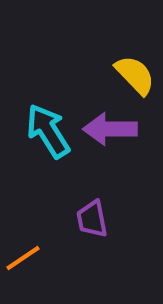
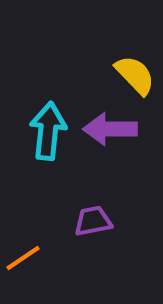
cyan arrow: rotated 38 degrees clockwise
purple trapezoid: moved 1 px right, 2 px down; rotated 90 degrees clockwise
